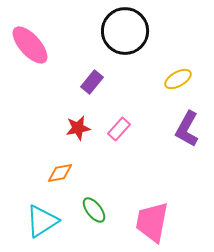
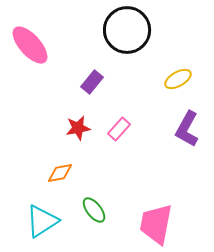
black circle: moved 2 px right, 1 px up
pink trapezoid: moved 4 px right, 2 px down
